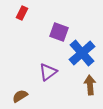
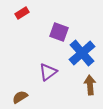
red rectangle: rotated 32 degrees clockwise
brown semicircle: moved 1 px down
